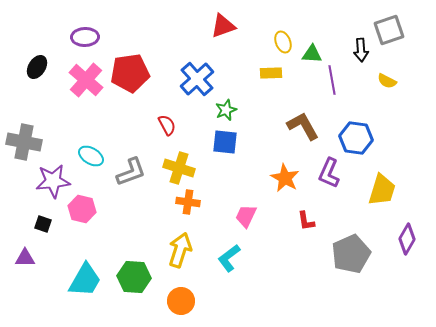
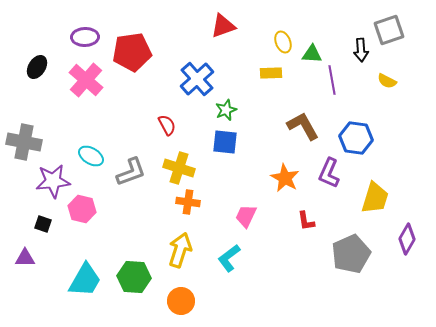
red pentagon: moved 2 px right, 21 px up
yellow trapezoid: moved 7 px left, 8 px down
